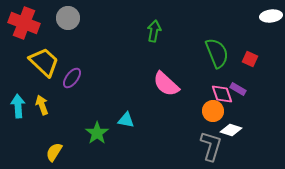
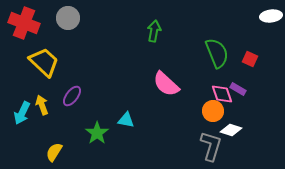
purple ellipse: moved 18 px down
cyan arrow: moved 4 px right, 7 px down; rotated 150 degrees counterclockwise
